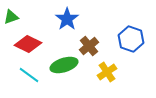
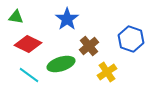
green triangle: moved 5 px right; rotated 28 degrees clockwise
green ellipse: moved 3 px left, 1 px up
